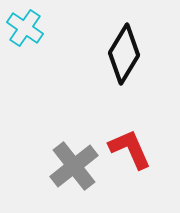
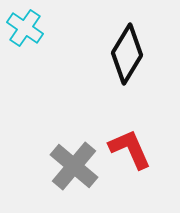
black diamond: moved 3 px right
gray cross: rotated 12 degrees counterclockwise
